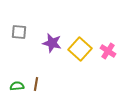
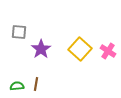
purple star: moved 11 px left, 6 px down; rotated 24 degrees clockwise
